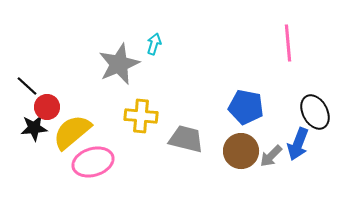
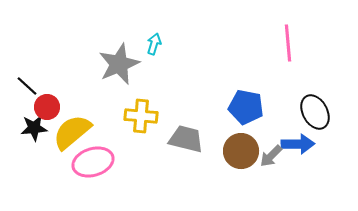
blue arrow: rotated 112 degrees counterclockwise
